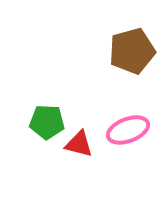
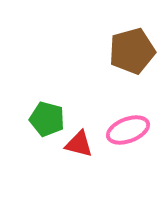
green pentagon: moved 3 px up; rotated 12 degrees clockwise
